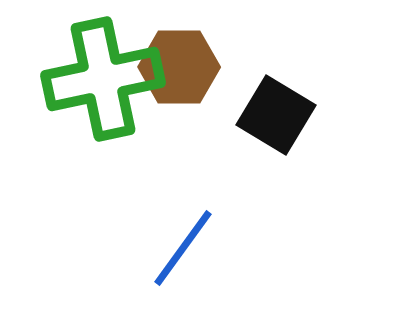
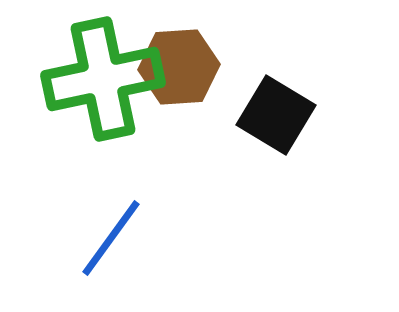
brown hexagon: rotated 4 degrees counterclockwise
blue line: moved 72 px left, 10 px up
